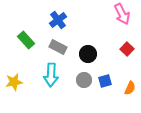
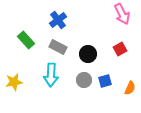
red square: moved 7 px left; rotated 16 degrees clockwise
